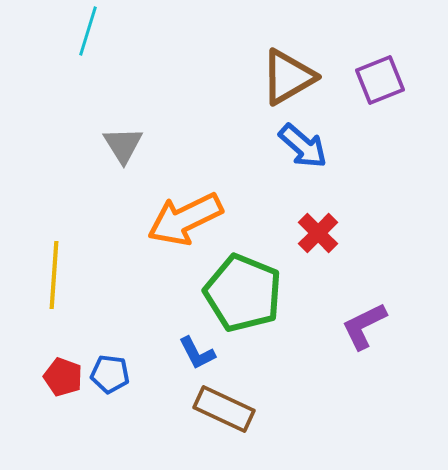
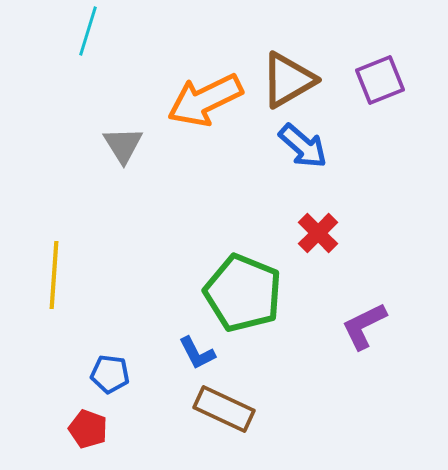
brown triangle: moved 3 px down
orange arrow: moved 20 px right, 119 px up
red pentagon: moved 25 px right, 52 px down
